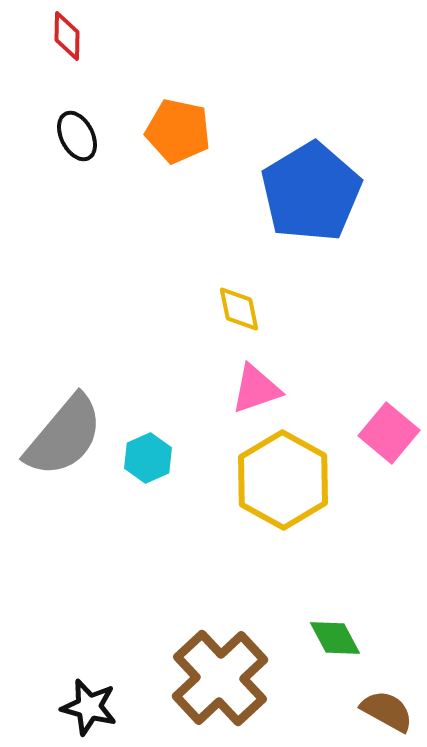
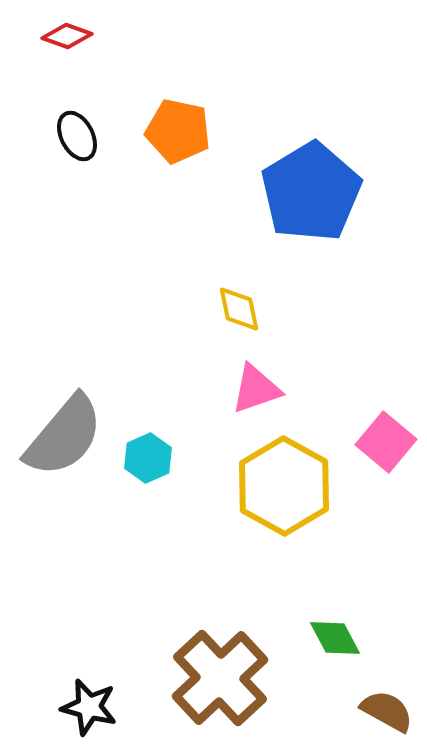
red diamond: rotated 72 degrees counterclockwise
pink square: moved 3 px left, 9 px down
yellow hexagon: moved 1 px right, 6 px down
